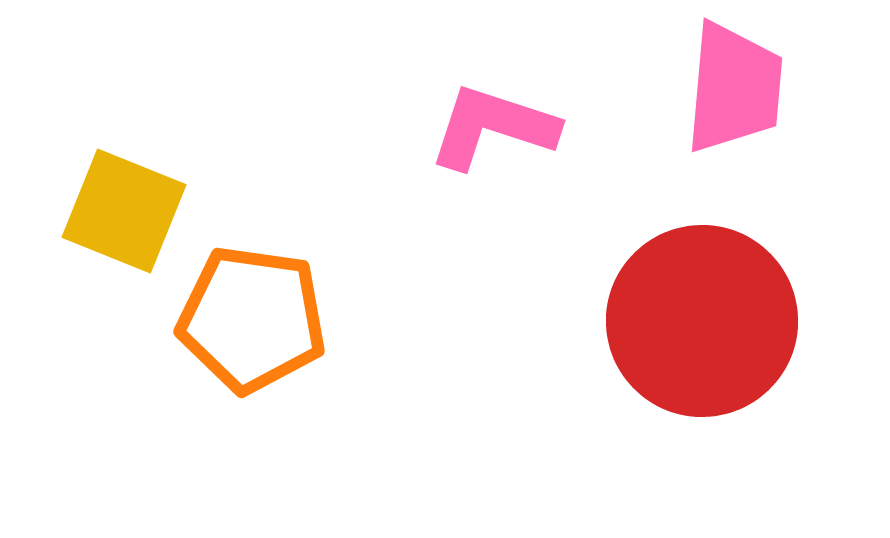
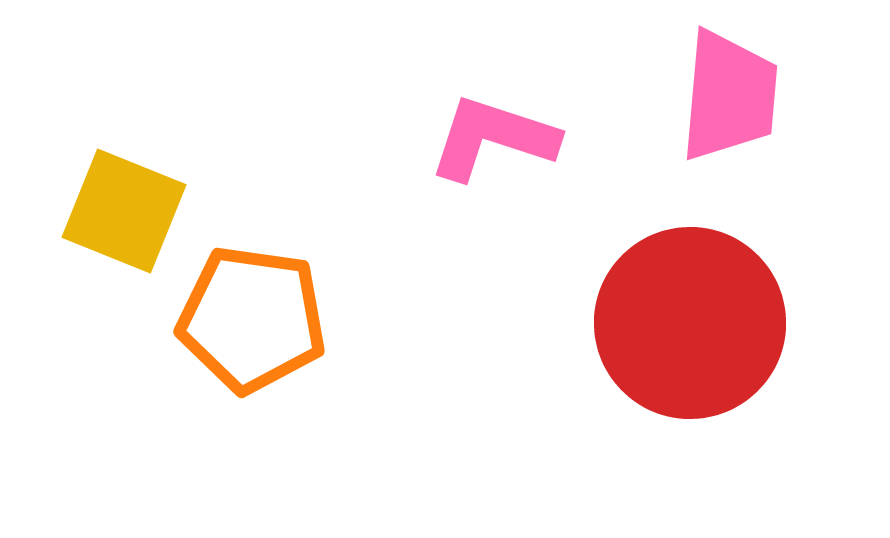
pink trapezoid: moved 5 px left, 8 px down
pink L-shape: moved 11 px down
red circle: moved 12 px left, 2 px down
